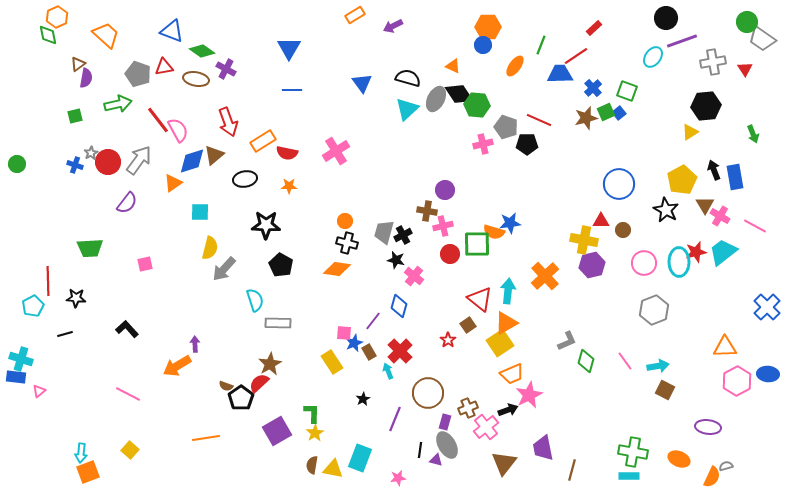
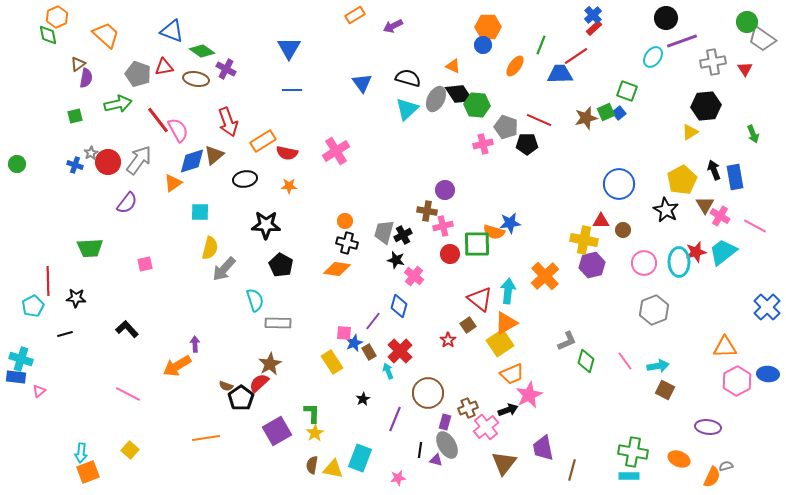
blue cross at (593, 88): moved 73 px up
